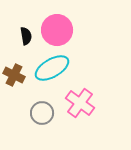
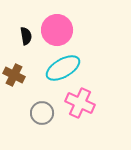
cyan ellipse: moved 11 px right
pink cross: rotated 12 degrees counterclockwise
